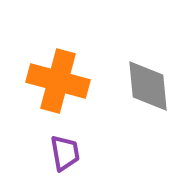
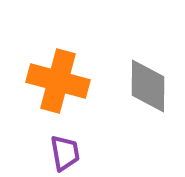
gray diamond: rotated 6 degrees clockwise
